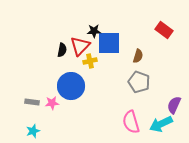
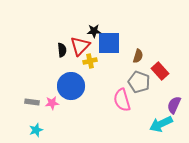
red rectangle: moved 4 px left, 41 px down; rotated 12 degrees clockwise
black semicircle: rotated 16 degrees counterclockwise
pink semicircle: moved 9 px left, 22 px up
cyan star: moved 3 px right, 1 px up
